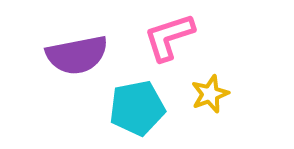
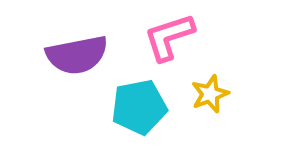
cyan pentagon: moved 2 px right, 1 px up
